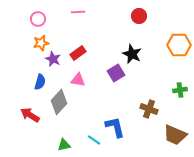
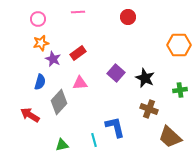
red circle: moved 11 px left, 1 px down
black star: moved 13 px right, 24 px down
purple square: rotated 18 degrees counterclockwise
pink triangle: moved 2 px right, 3 px down; rotated 14 degrees counterclockwise
brown trapezoid: moved 5 px left, 2 px down; rotated 20 degrees clockwise
cyan line: rotated 40 degrees clockwise
green triangle: moved 2 px left
